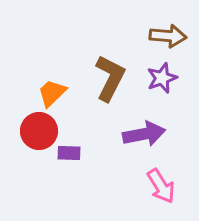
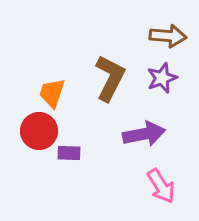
orange trapezoid: rotated 28 degrees counterclockwise
